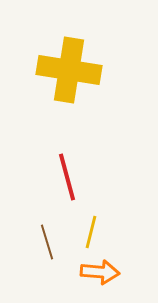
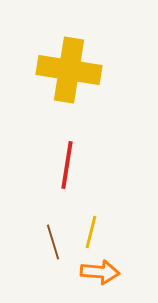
red line: moved 12 px up; rotated 24 degrees clockwise
brown line: moved 6 px right
